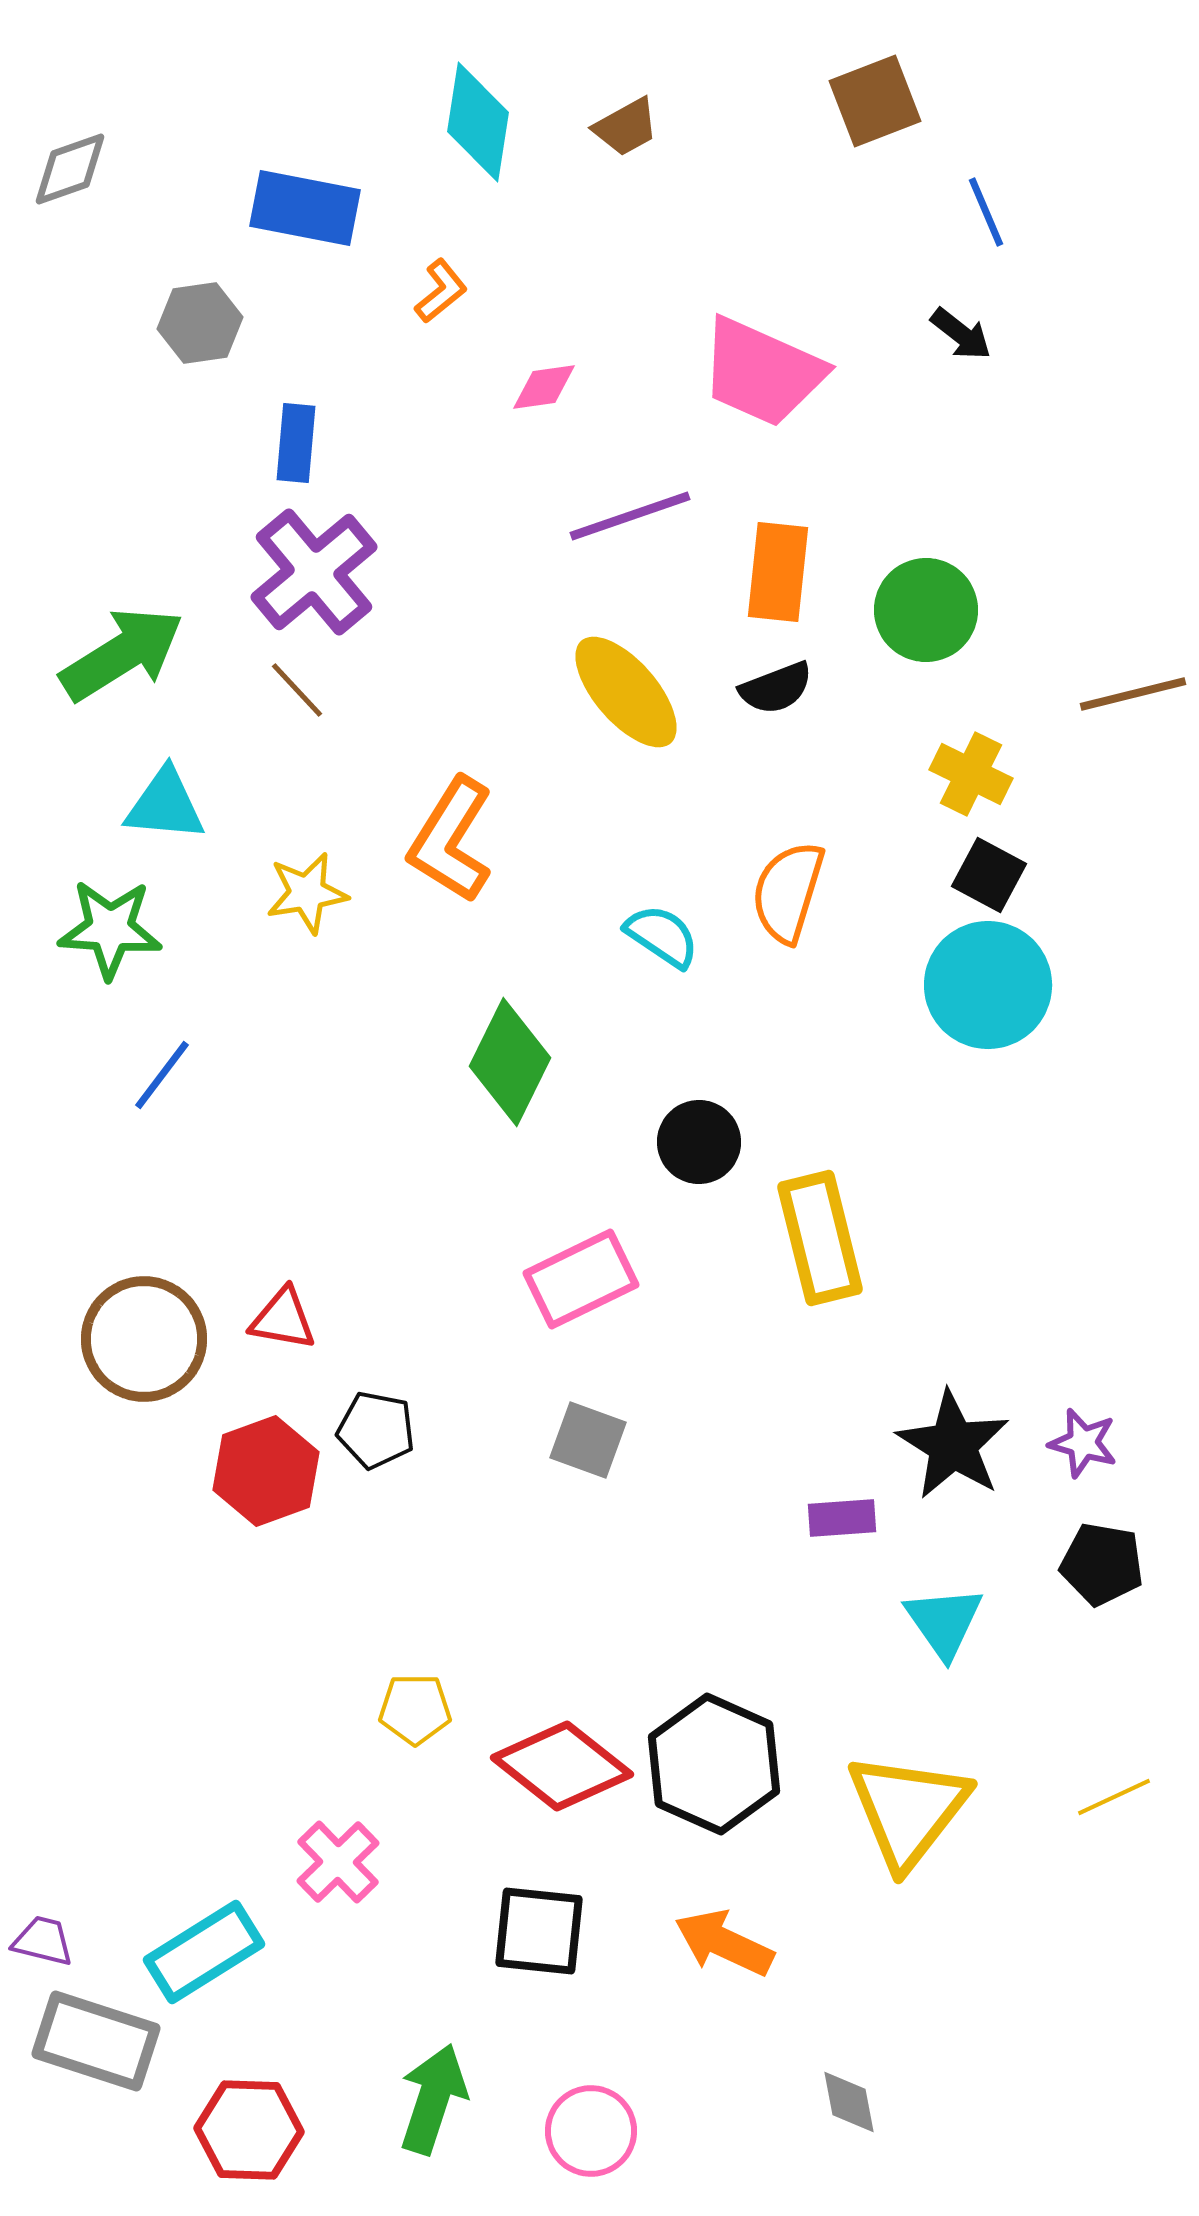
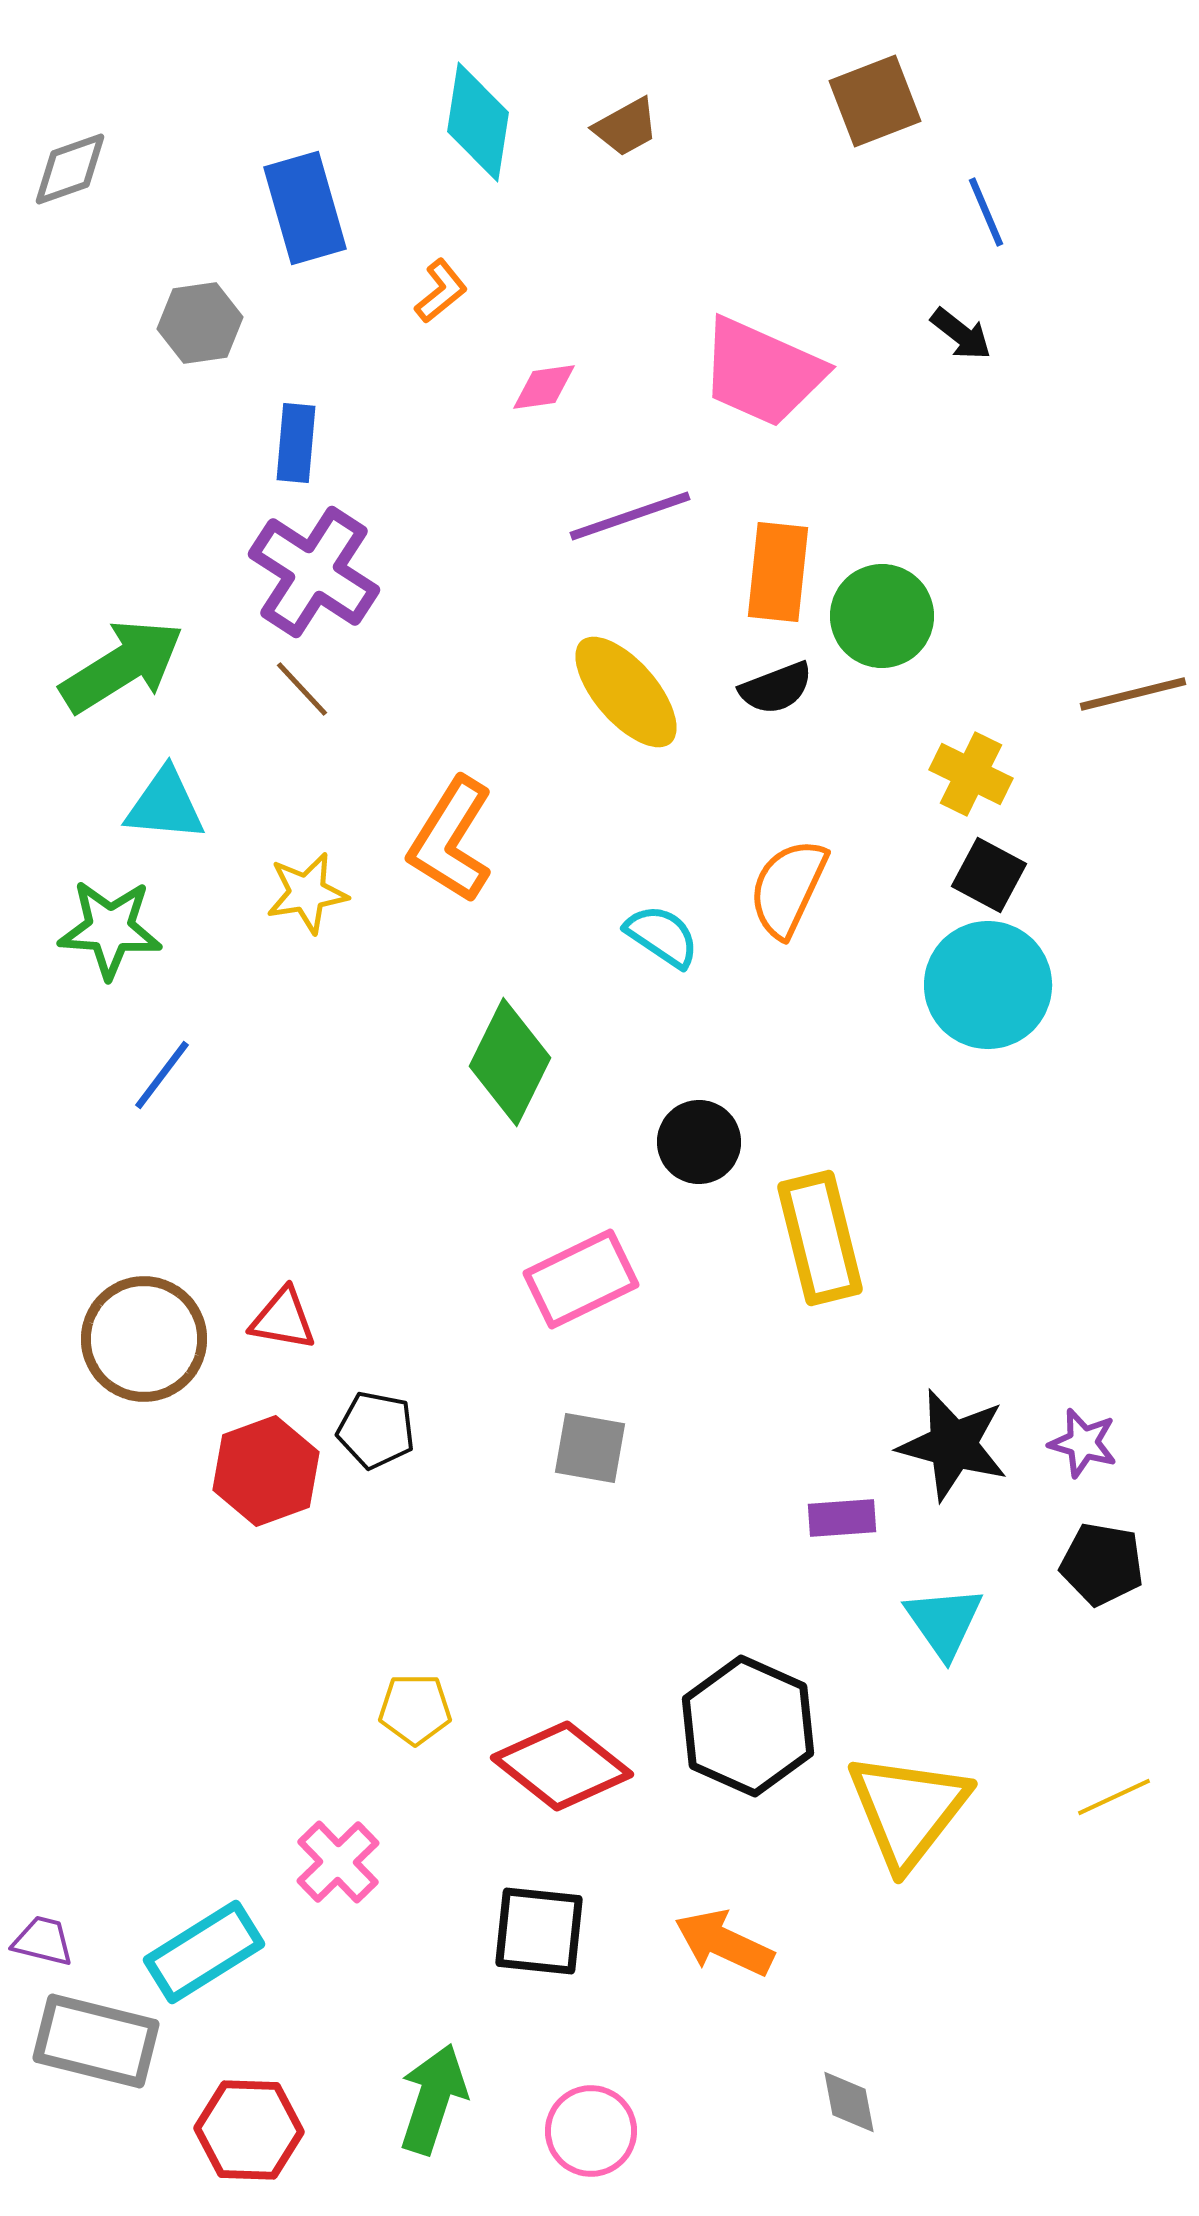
blue rectangle at (305, 208): rotated 63 degrees clockwise
purple cross at (314, 572): rotated 17 degrees counterclockwise
green circle at (926, 610): moved 44 px left, 6 px down
green arrow at (122, 654): moved 12 px down
brown line at (297, 690): moved 5 px right, 1 px up
orange semicircle at (788, 892): moved 4 px up; rotated 8 degrees clockwise
gray square at (588, 1440): moved 2 px right, 8 px down; rotated 10 degrees counterclockwise
black star at (953, 1445): rotated 17 degrees counterclockwise
black hexagon at (714, 1764): moved 34 px right, 38 px up
gray rectangle at (96, 2041): rotated 4 degrees counterclockwise
